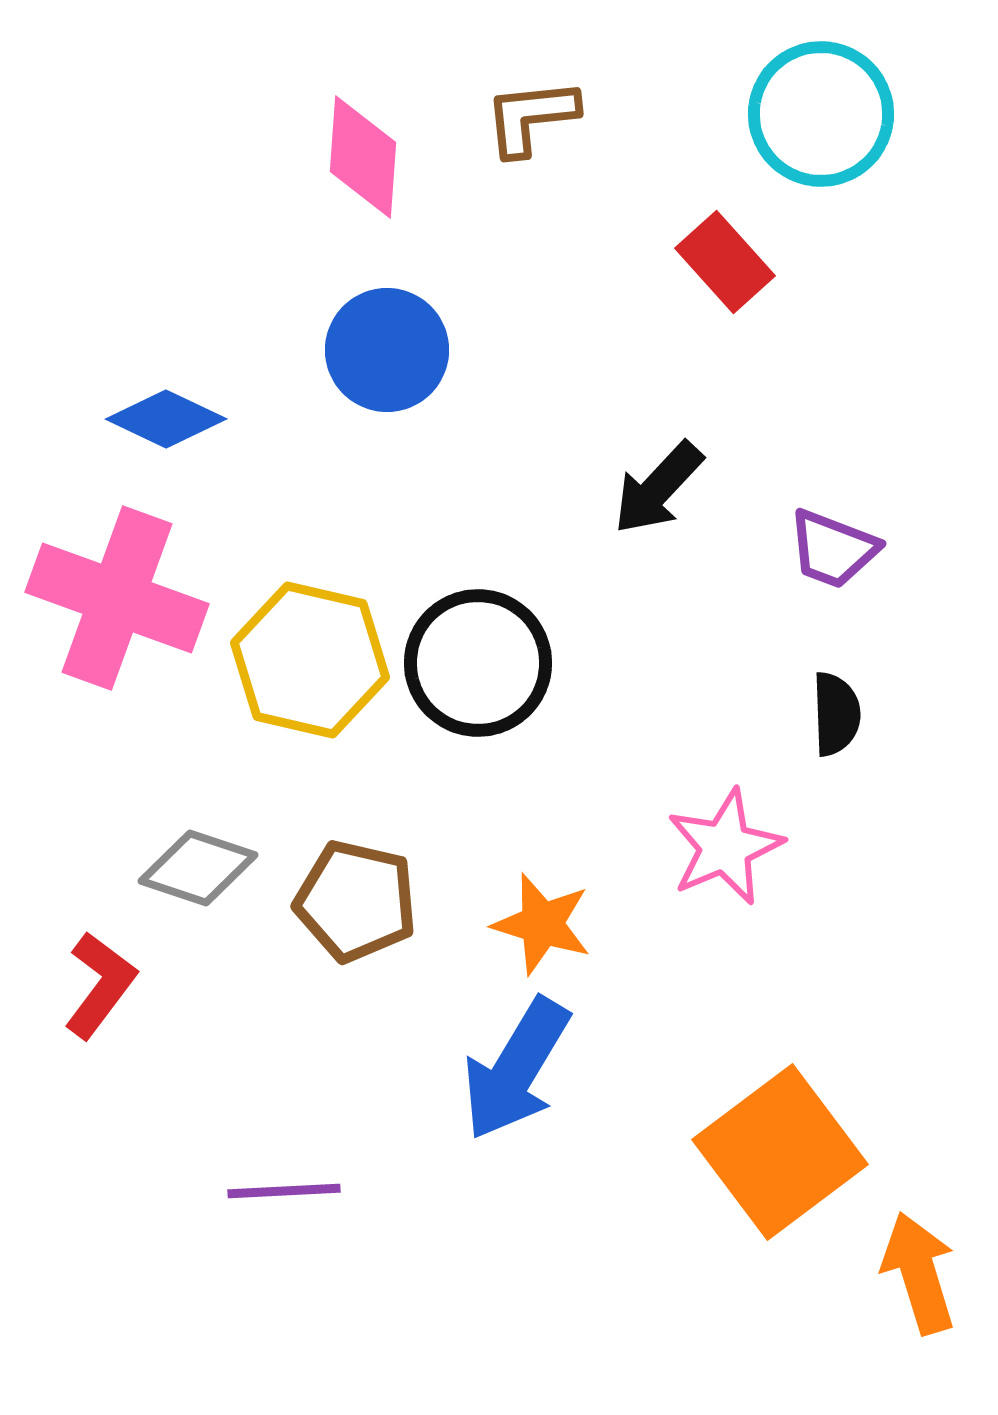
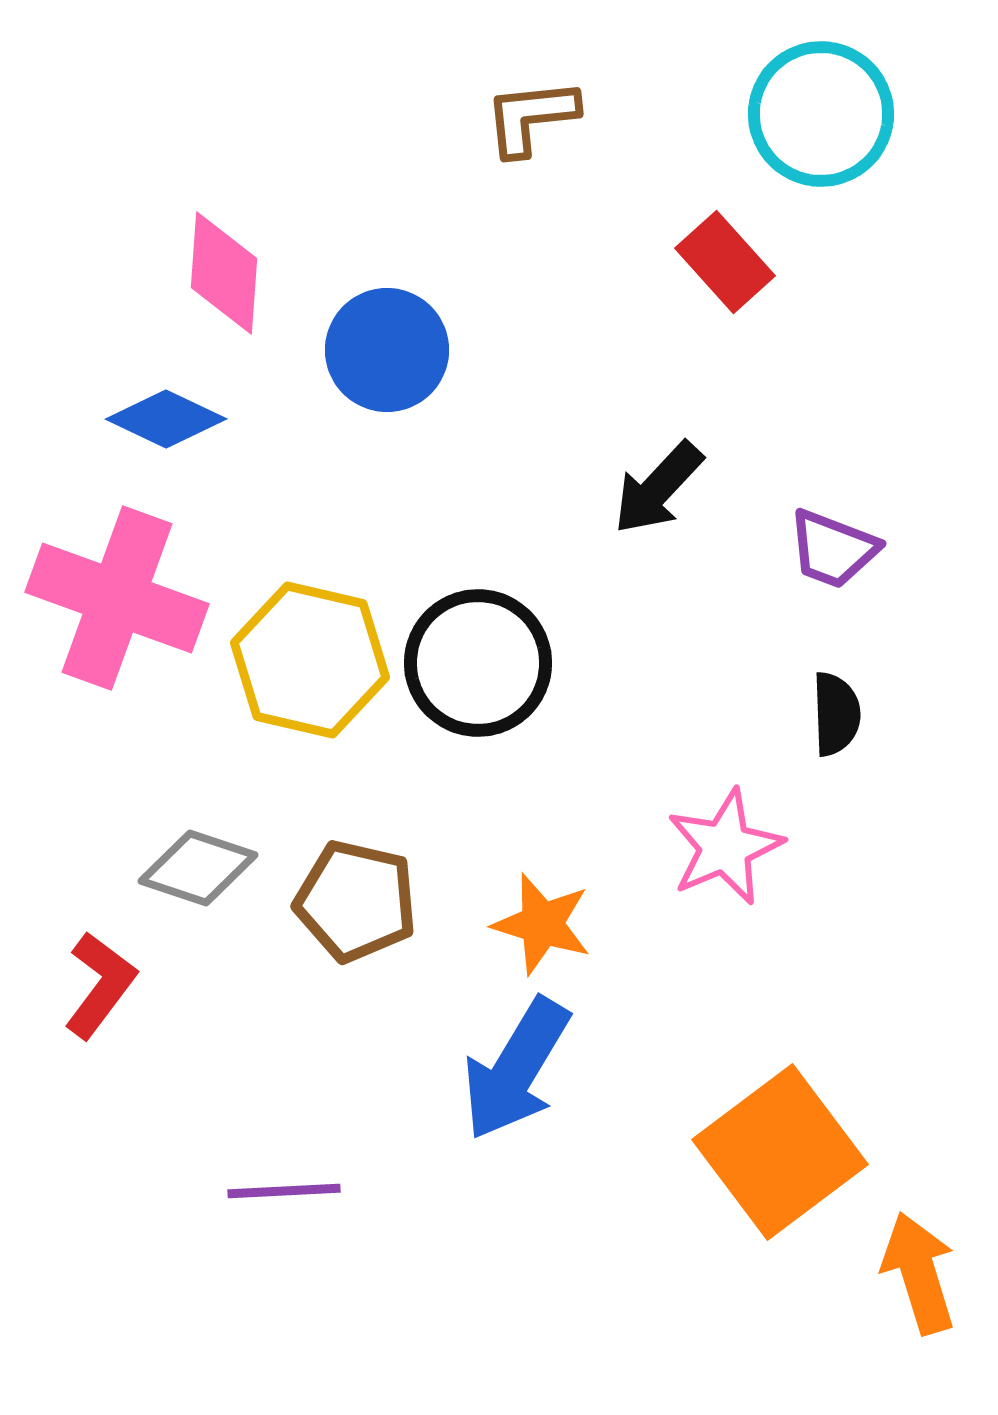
pink diamond: moved 139 px left, 116 px down
